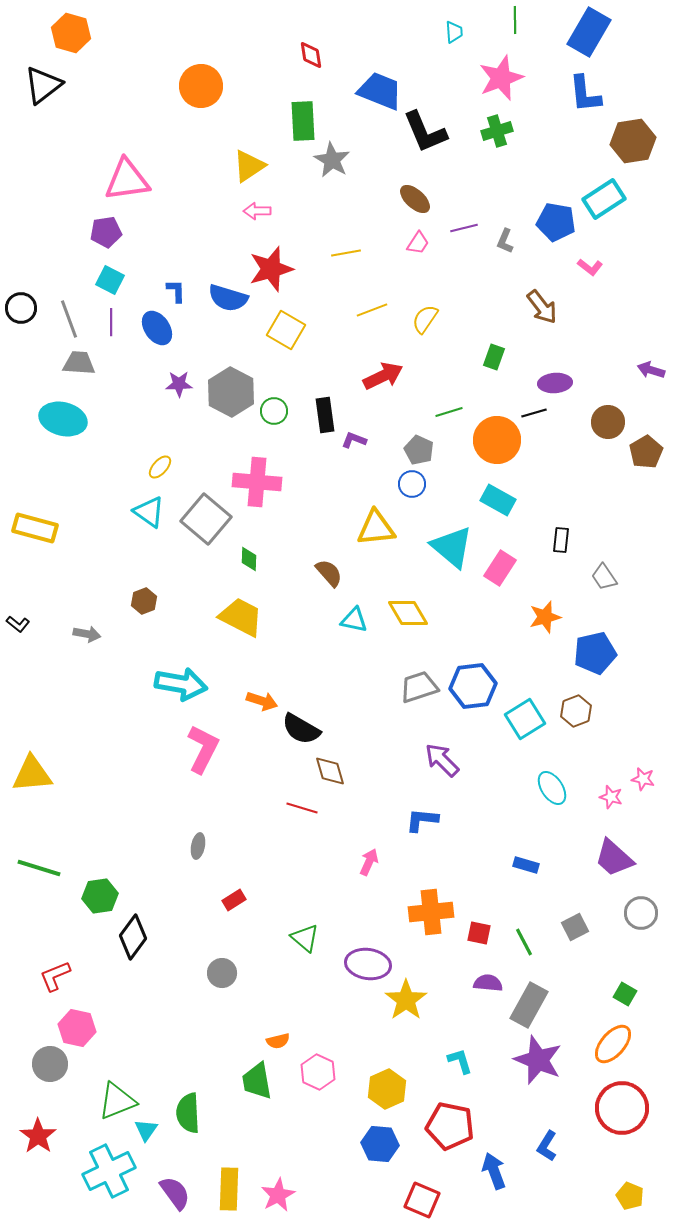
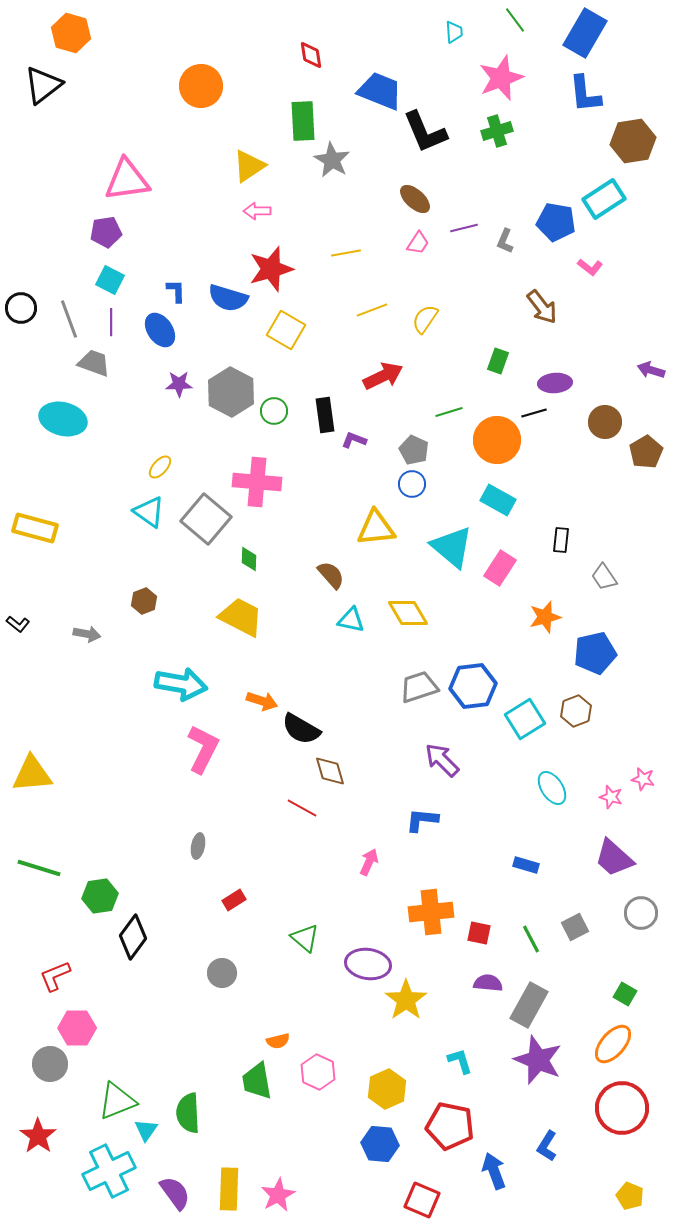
green line at (515, 20): rotated 36 degrees counterclockwise
blue rectangle at (589, 32): moved 4 px left, 1 px down
blue ellipse at (157, 328): moved 3 px right, 2 px down
green rectangle at (494, 357): moved 4 px right, 4 px down
gray trapezoid at (79, 363): moved 15 px right; rotated 16 degrees clockwise
brown circle at (608, 422): moved 3 px left
gray pentagon at (419, 450): moved 5 px left
brown semicircle at (329, 573): moved 2 px right, 2 px down
cyan triangle at (354, 620): moved 3 px left
red line at (302, 808): rotated 12 degrees clockwise
green line at (524, 942): moved 7 px right, 3 px up
pink hexagon at (77, 1028): rotated 12 degrees counterclockwise
